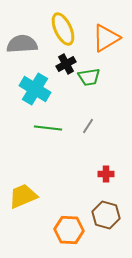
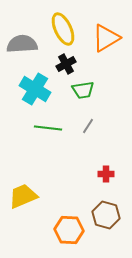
green trapezoid: moved 6 px left, 13 px down
